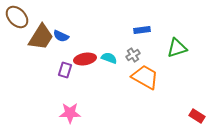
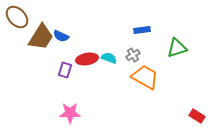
red ellipse: moved 2 px right
